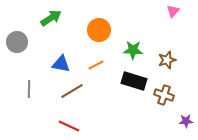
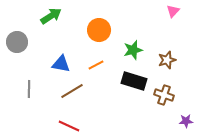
green arrow: moved 2 px up
green star: rotated 18 degrees counterclockwise
